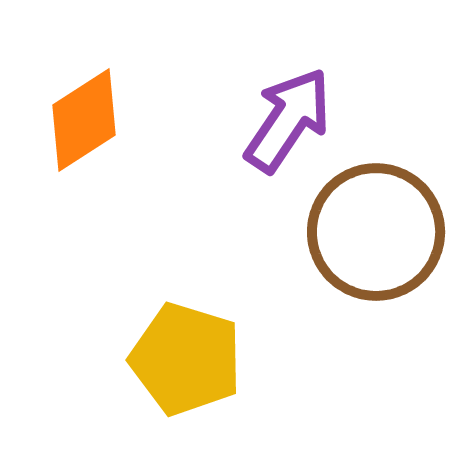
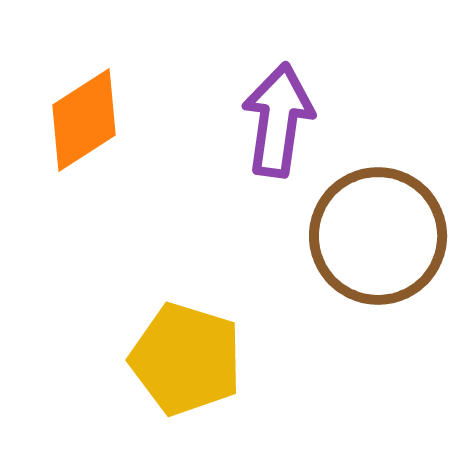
purple arrow: moved 10 px left; rotated 26 degrees counterclockwise
brown circle: moved 2 px right, 4 px down
